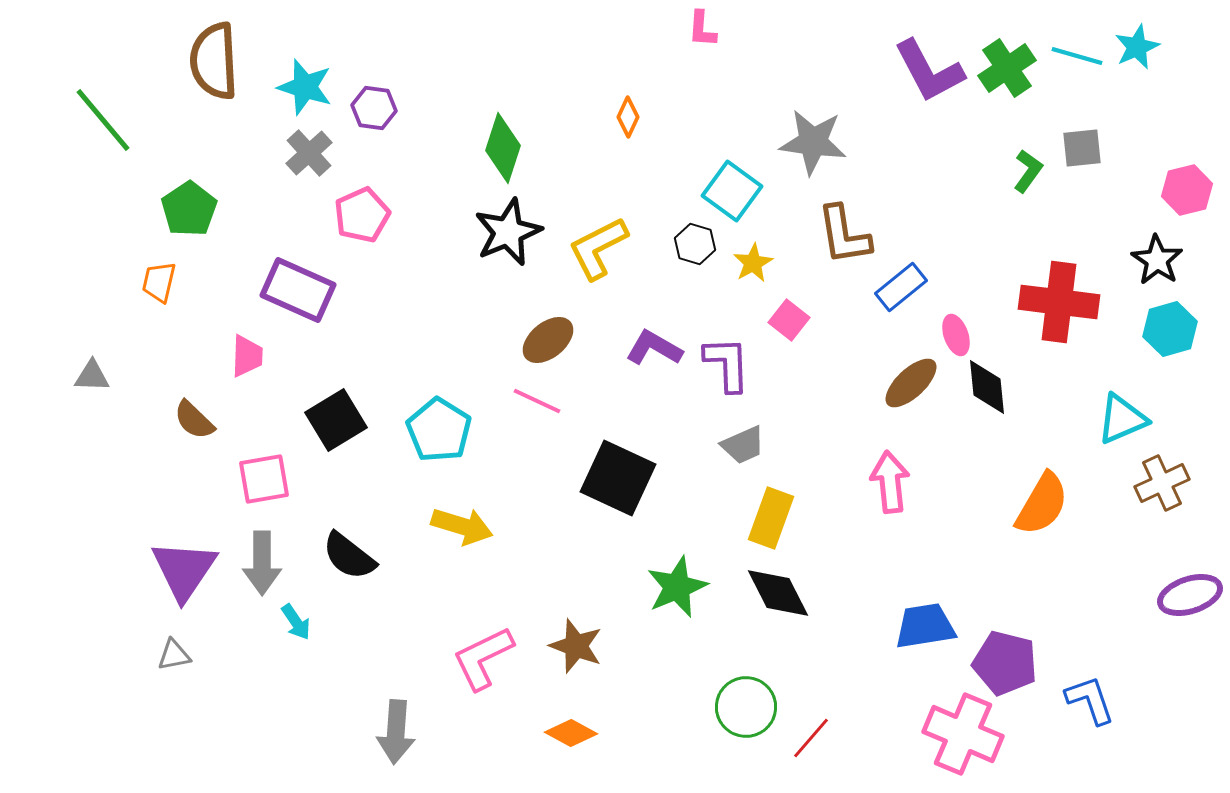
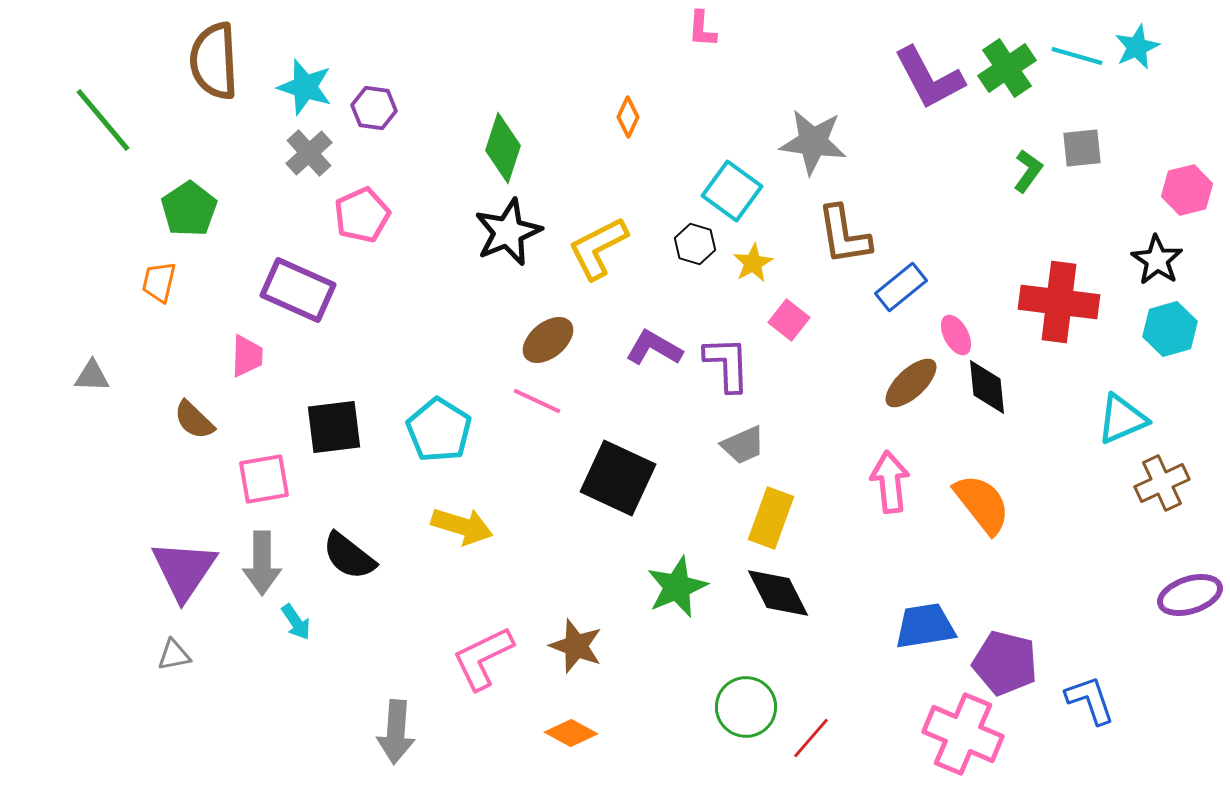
purple L-shape at (929, 71): moved 7 px down
pink ellipse at (956, 335): rotated 9 degrees counterclockwise
black square at (336, 420): moved 2 px left, 7 px down; rotated 24 degrees clockwise
orange semicircle at (1042, 504): moved 60 px left; rotated 68 degrees counterclockwise
